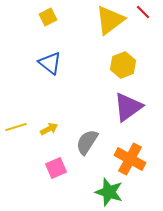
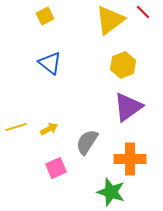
yellow square: moved 3 px left, 1 px up
orange cross: rotated 28 degrees counterclockwise
green star: moved 2 px right
